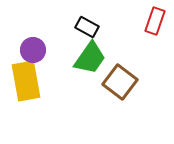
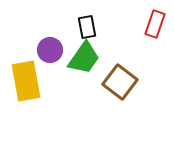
red rectangle: moved 3 px down
black rectangle: rotated 50 degrees clockwise
purple circle: moved 17 px right
green trapezoid: moved 6 px left
